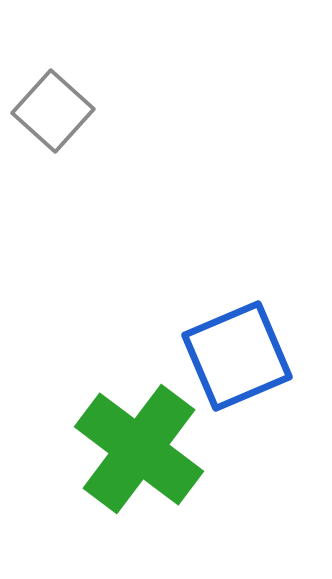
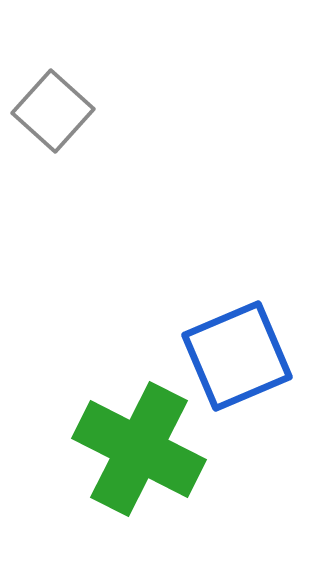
green cross: rotated 10 degrees counterclockwise
